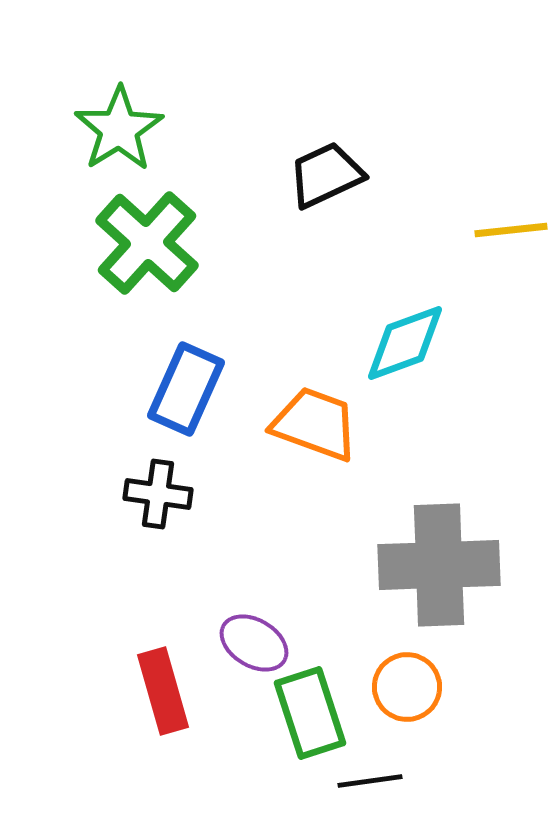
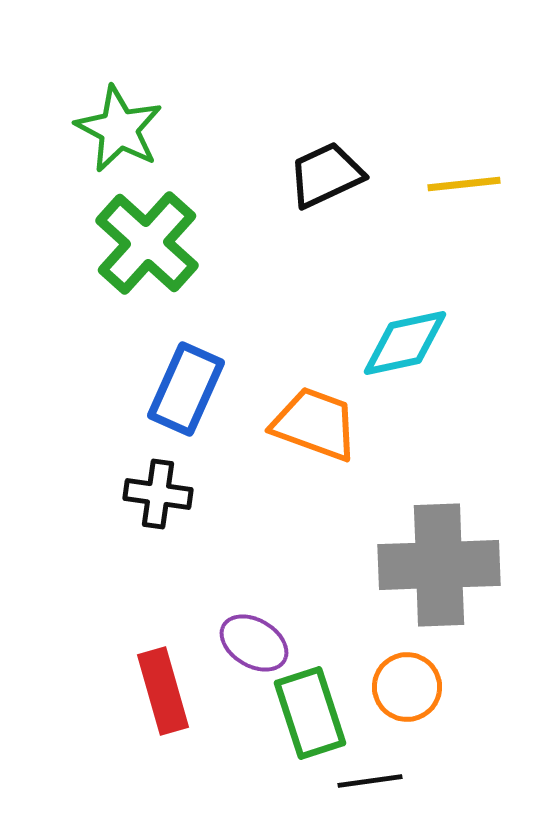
green star: rotated 12 degrees counterclockwise
yellow line: moved 47 px left, 46 px up
cyan diamond: rotated 8 degrees clockwise
